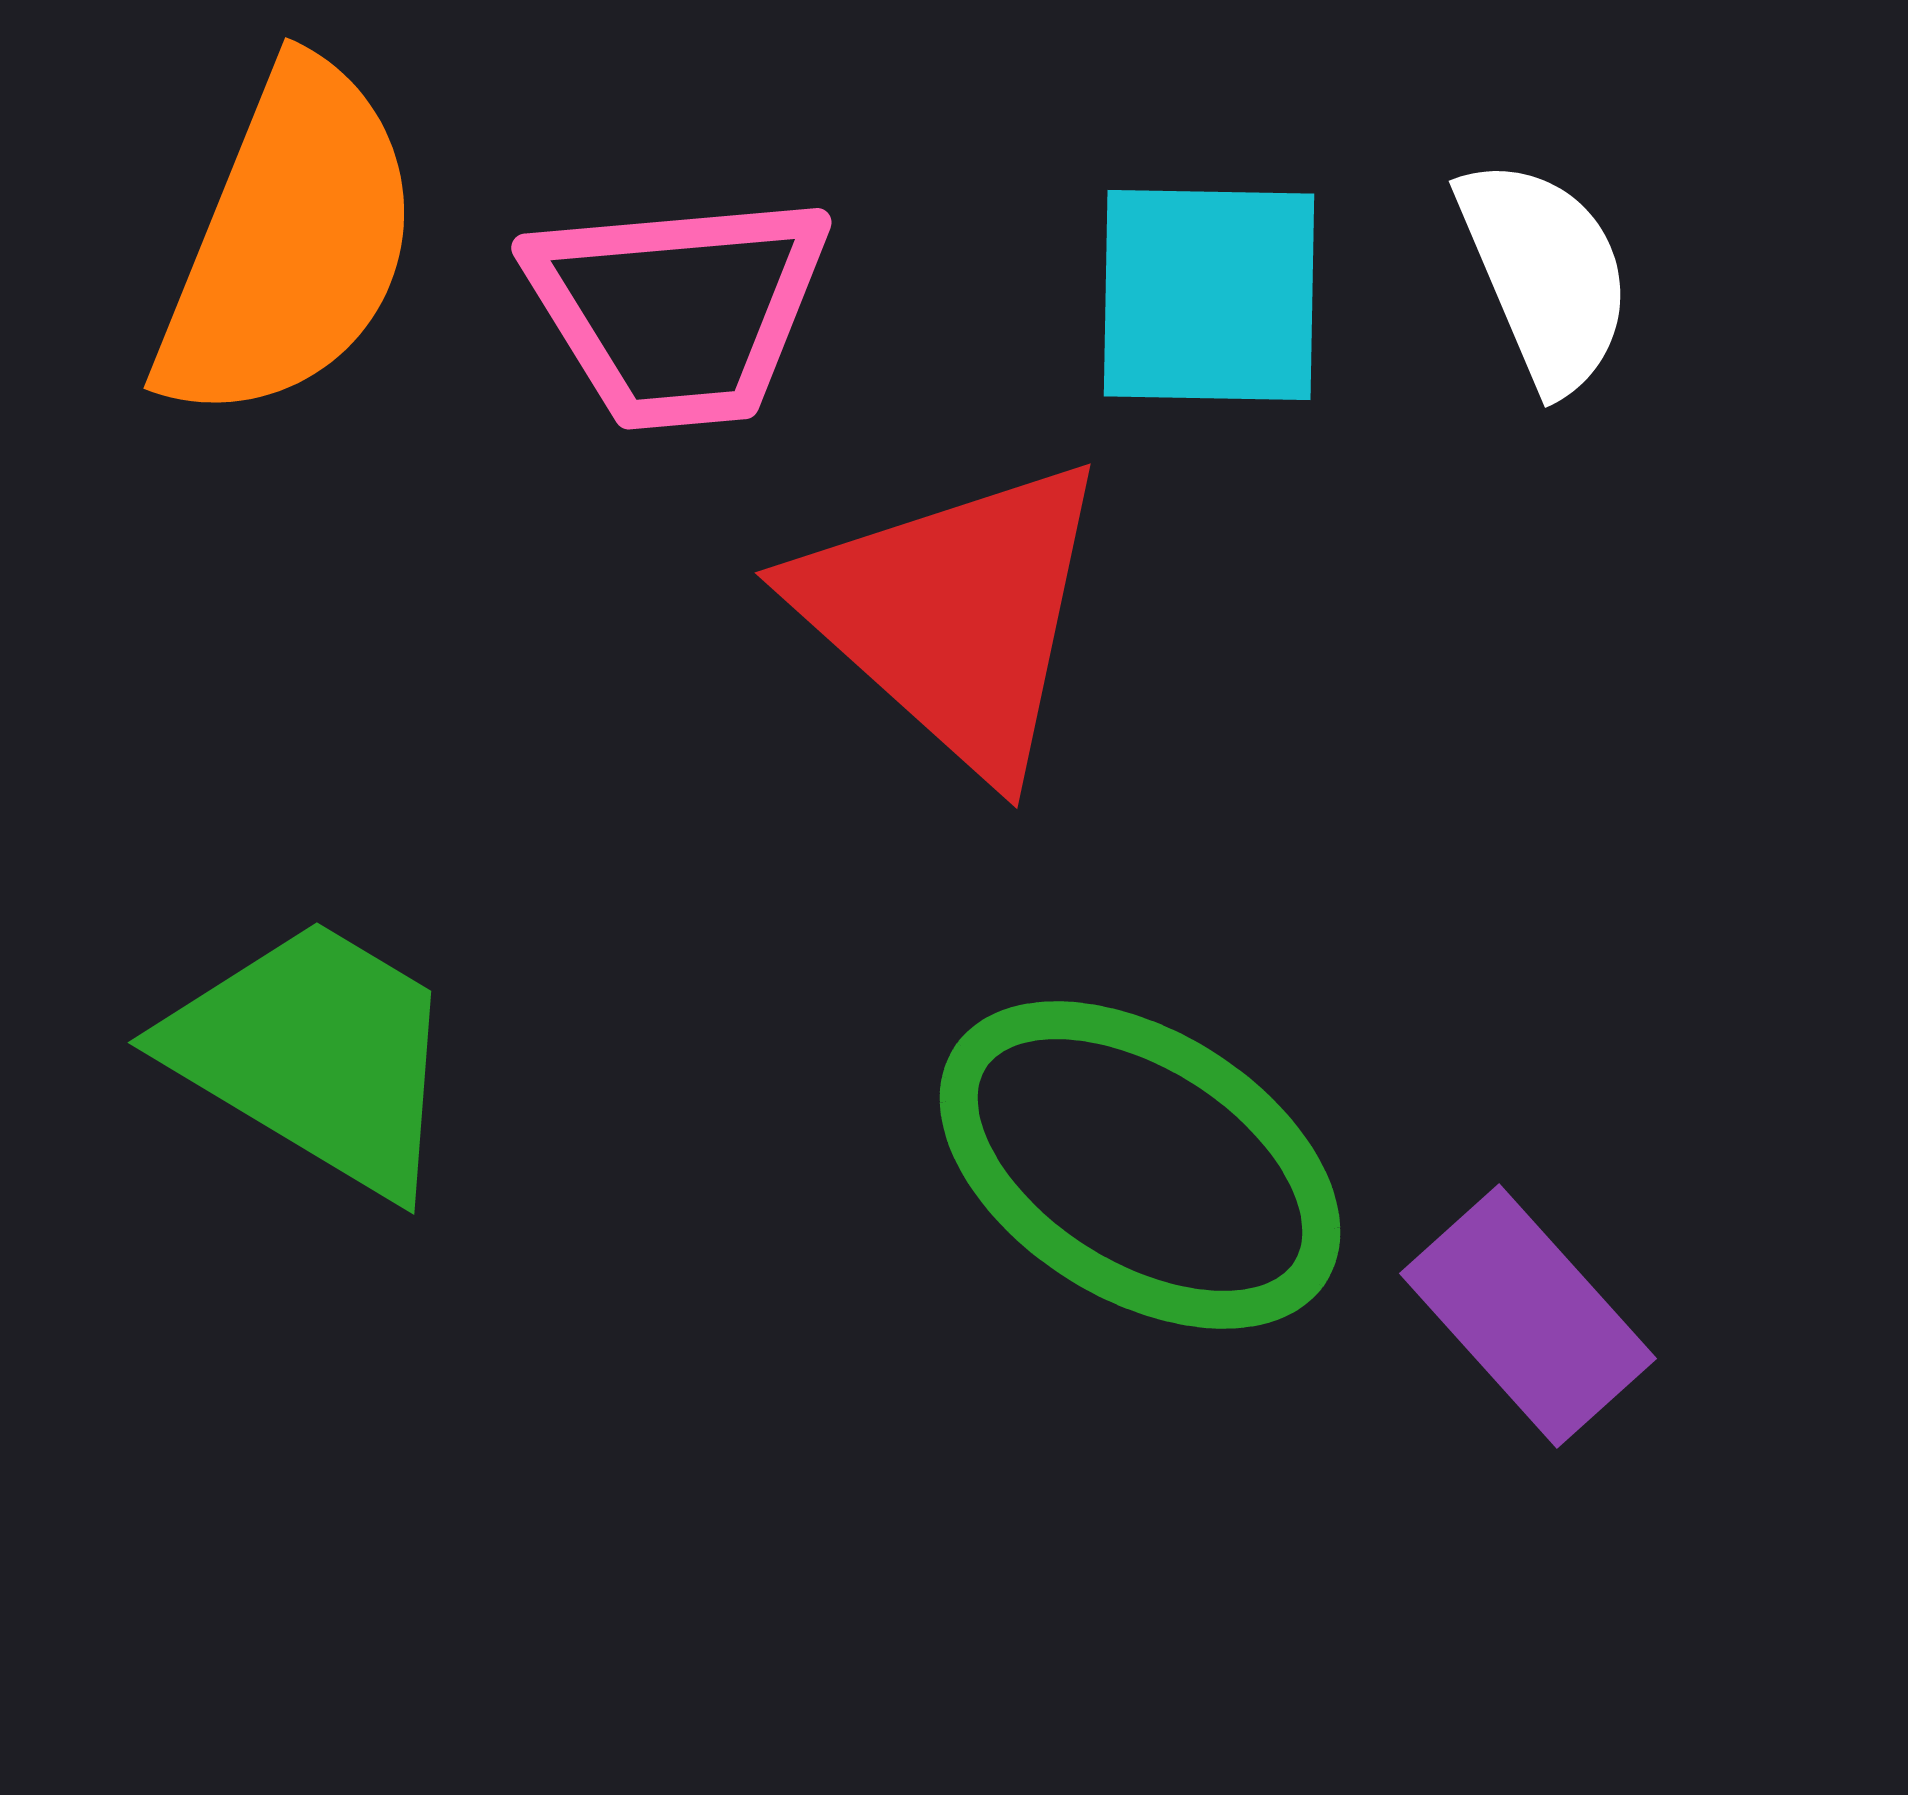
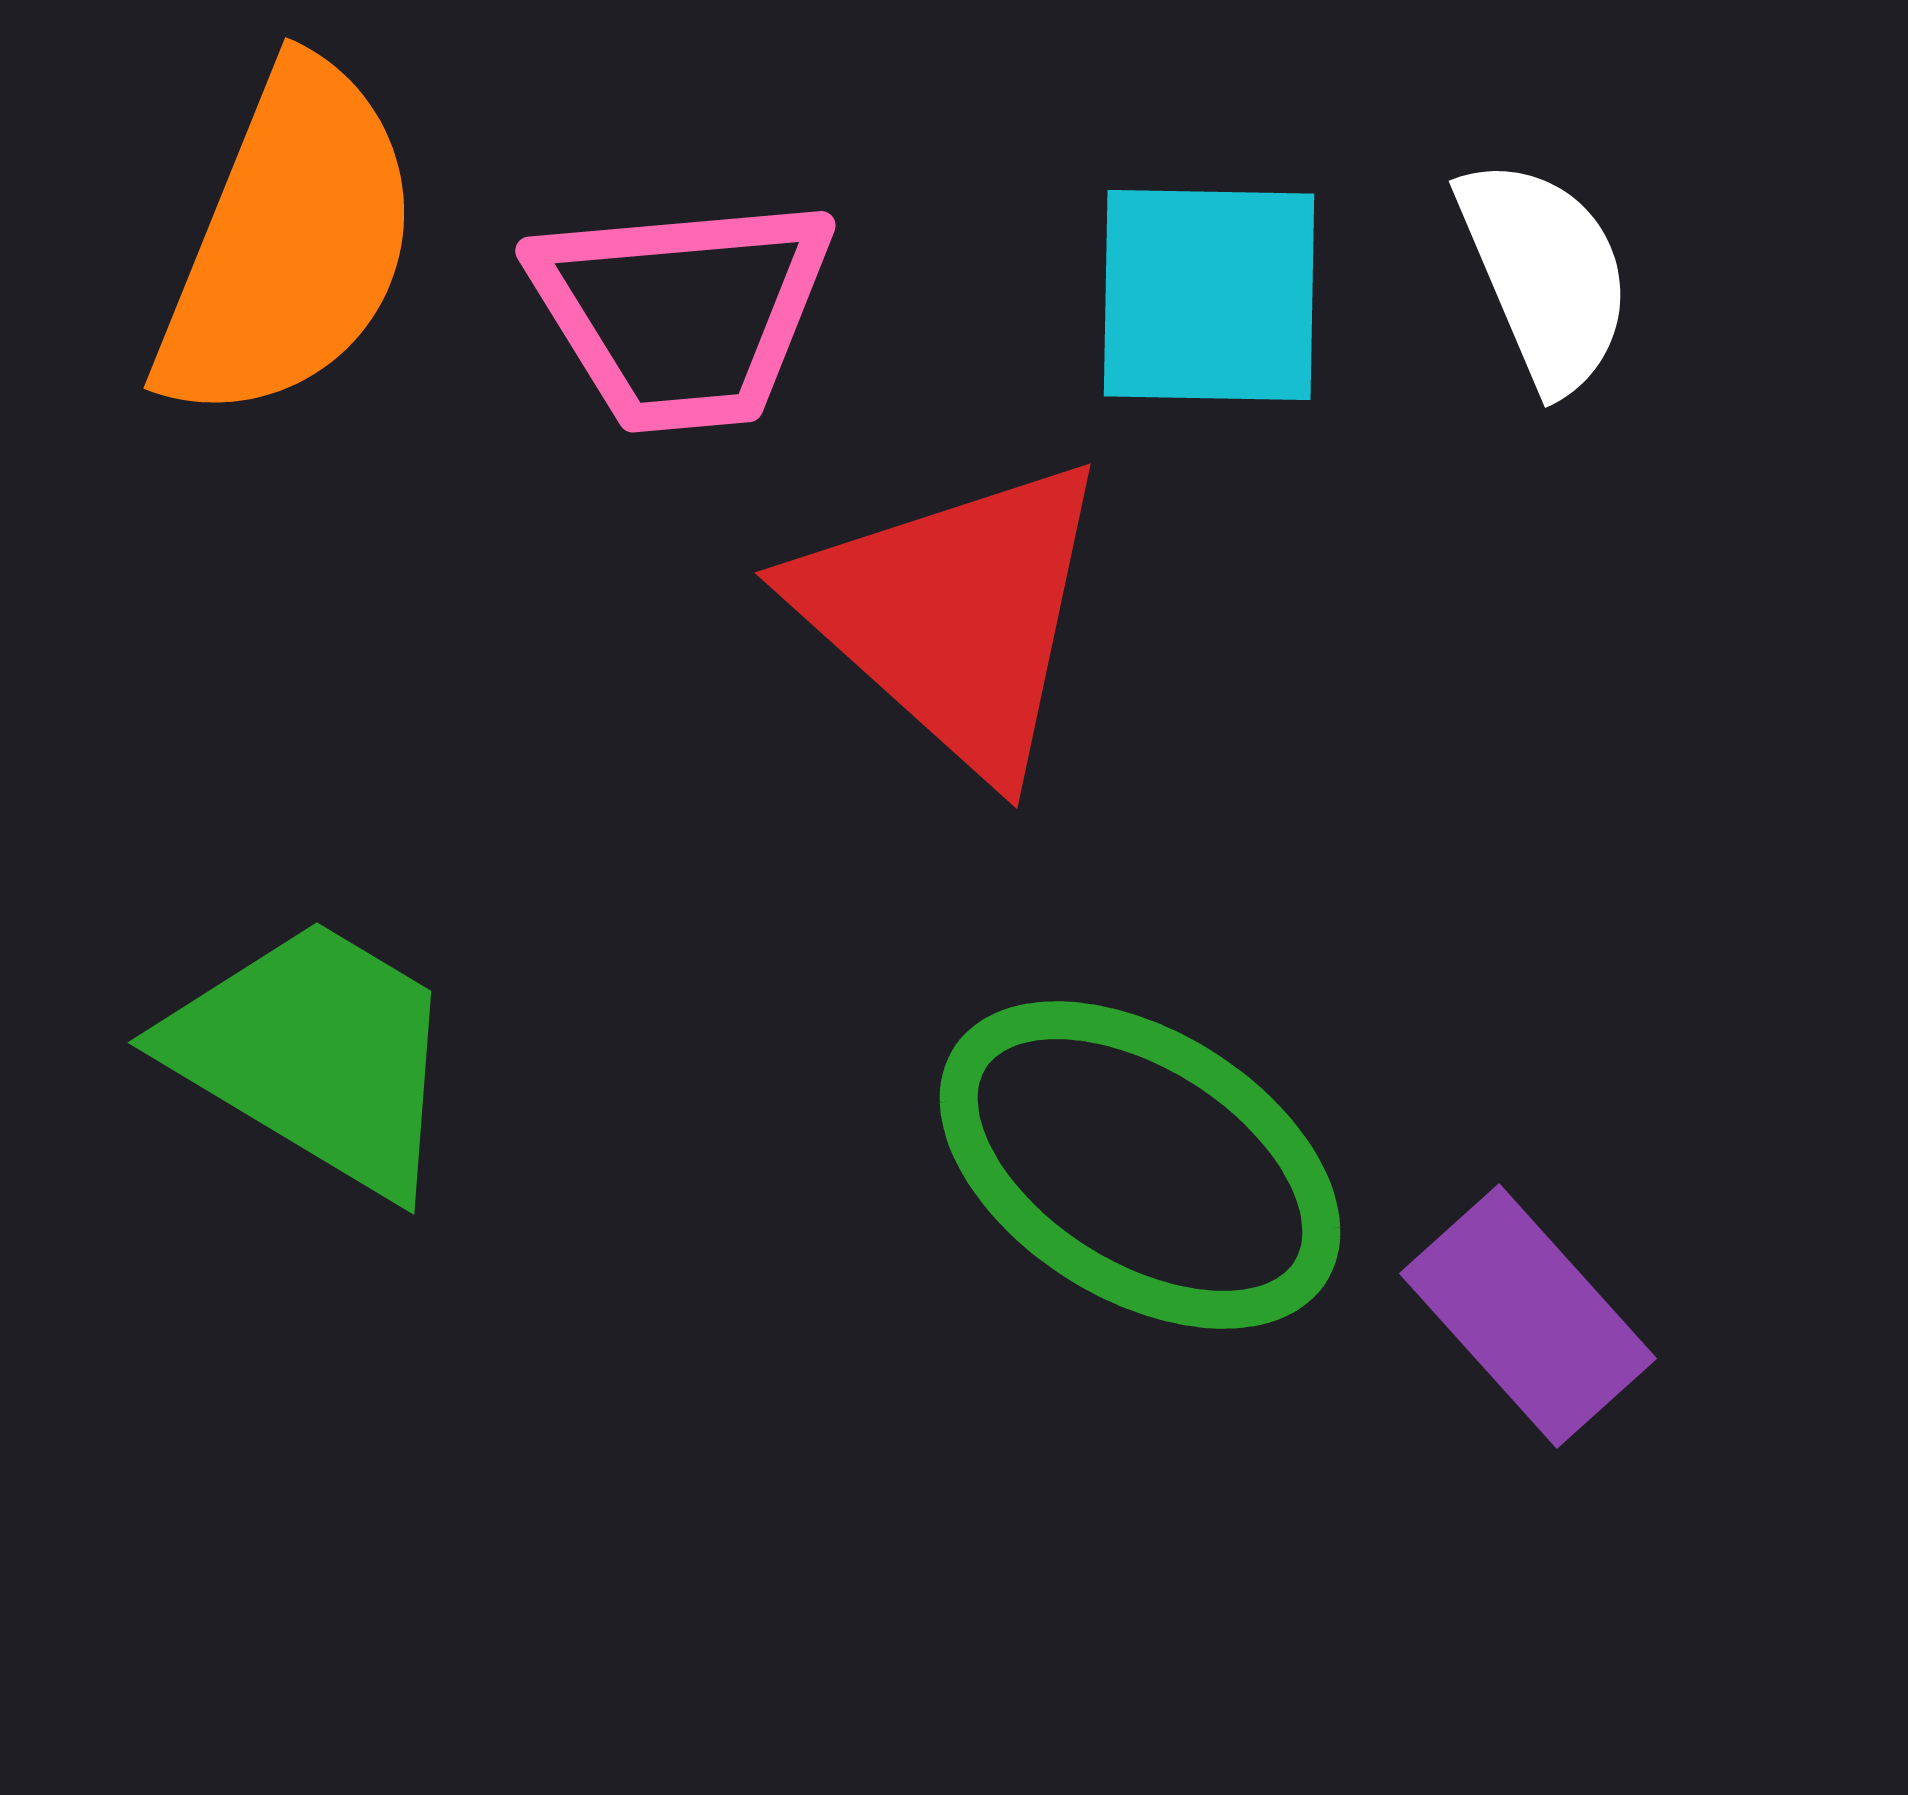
pink trapezoid: moved 4 px right, 3 px down
